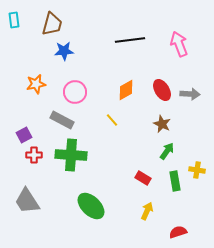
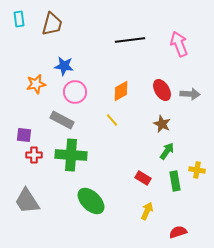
cyan rectangle: moved 5 px right, 1 px up
blue star: moved 15 px down; rotated 12 degrees clockwise
orange diamond: moved 5 px left, 1 px down
purple square: rotated 35 degrees clockwise
green ellipse: moved 5 px up
